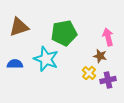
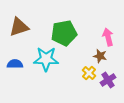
cyan star: rotated 20 degrees counterclockwise
purple cross: rotated 21 degrees counterclockwise
